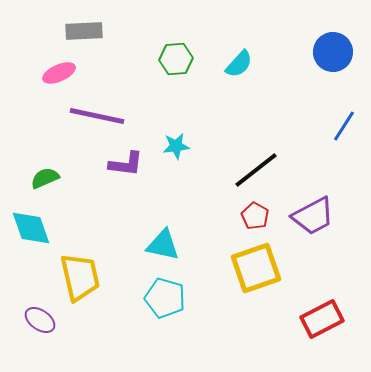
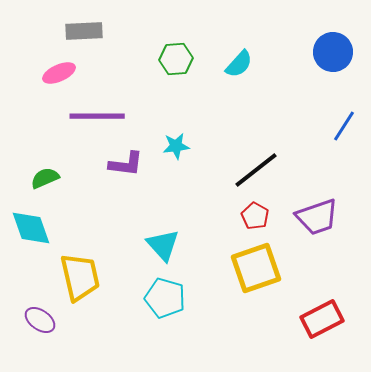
purple line: rotated 12 degrees counterclockwise
purple trapezoid: moved 4 px right, 1 px down; rotated 9 degrees clockwise
cyan triangle: rotated 36 degrees clockwise
